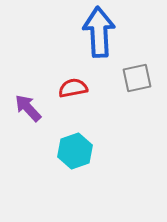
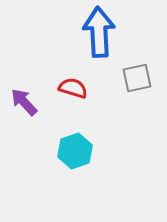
red semicircle: rotated 28 degrees clockwise
purple arrow: moved 4 px left, 6 px up
